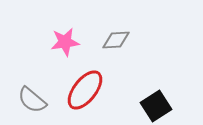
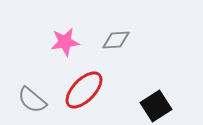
red ellipse: moved 1 px left; rotated 6 degrees clockwise
